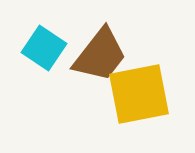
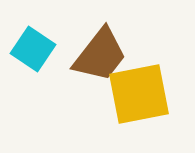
cyan square: moved 11 px left, 1 px down
